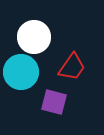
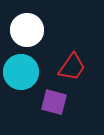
white circle: moved 7 px left, 7 px up
